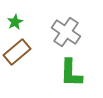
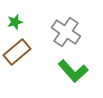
green star: rotated 14 degrees clockwise
green L-shape: moved 2 px right, 2 px up; rotated 44 degrees counterclockwise
